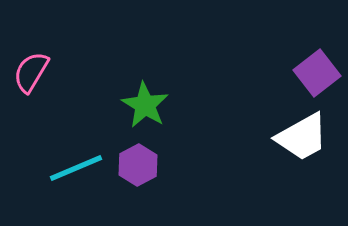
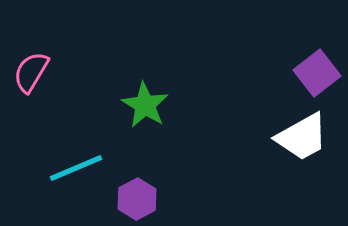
purple hexagon: moved 1 px left, 34 px down
